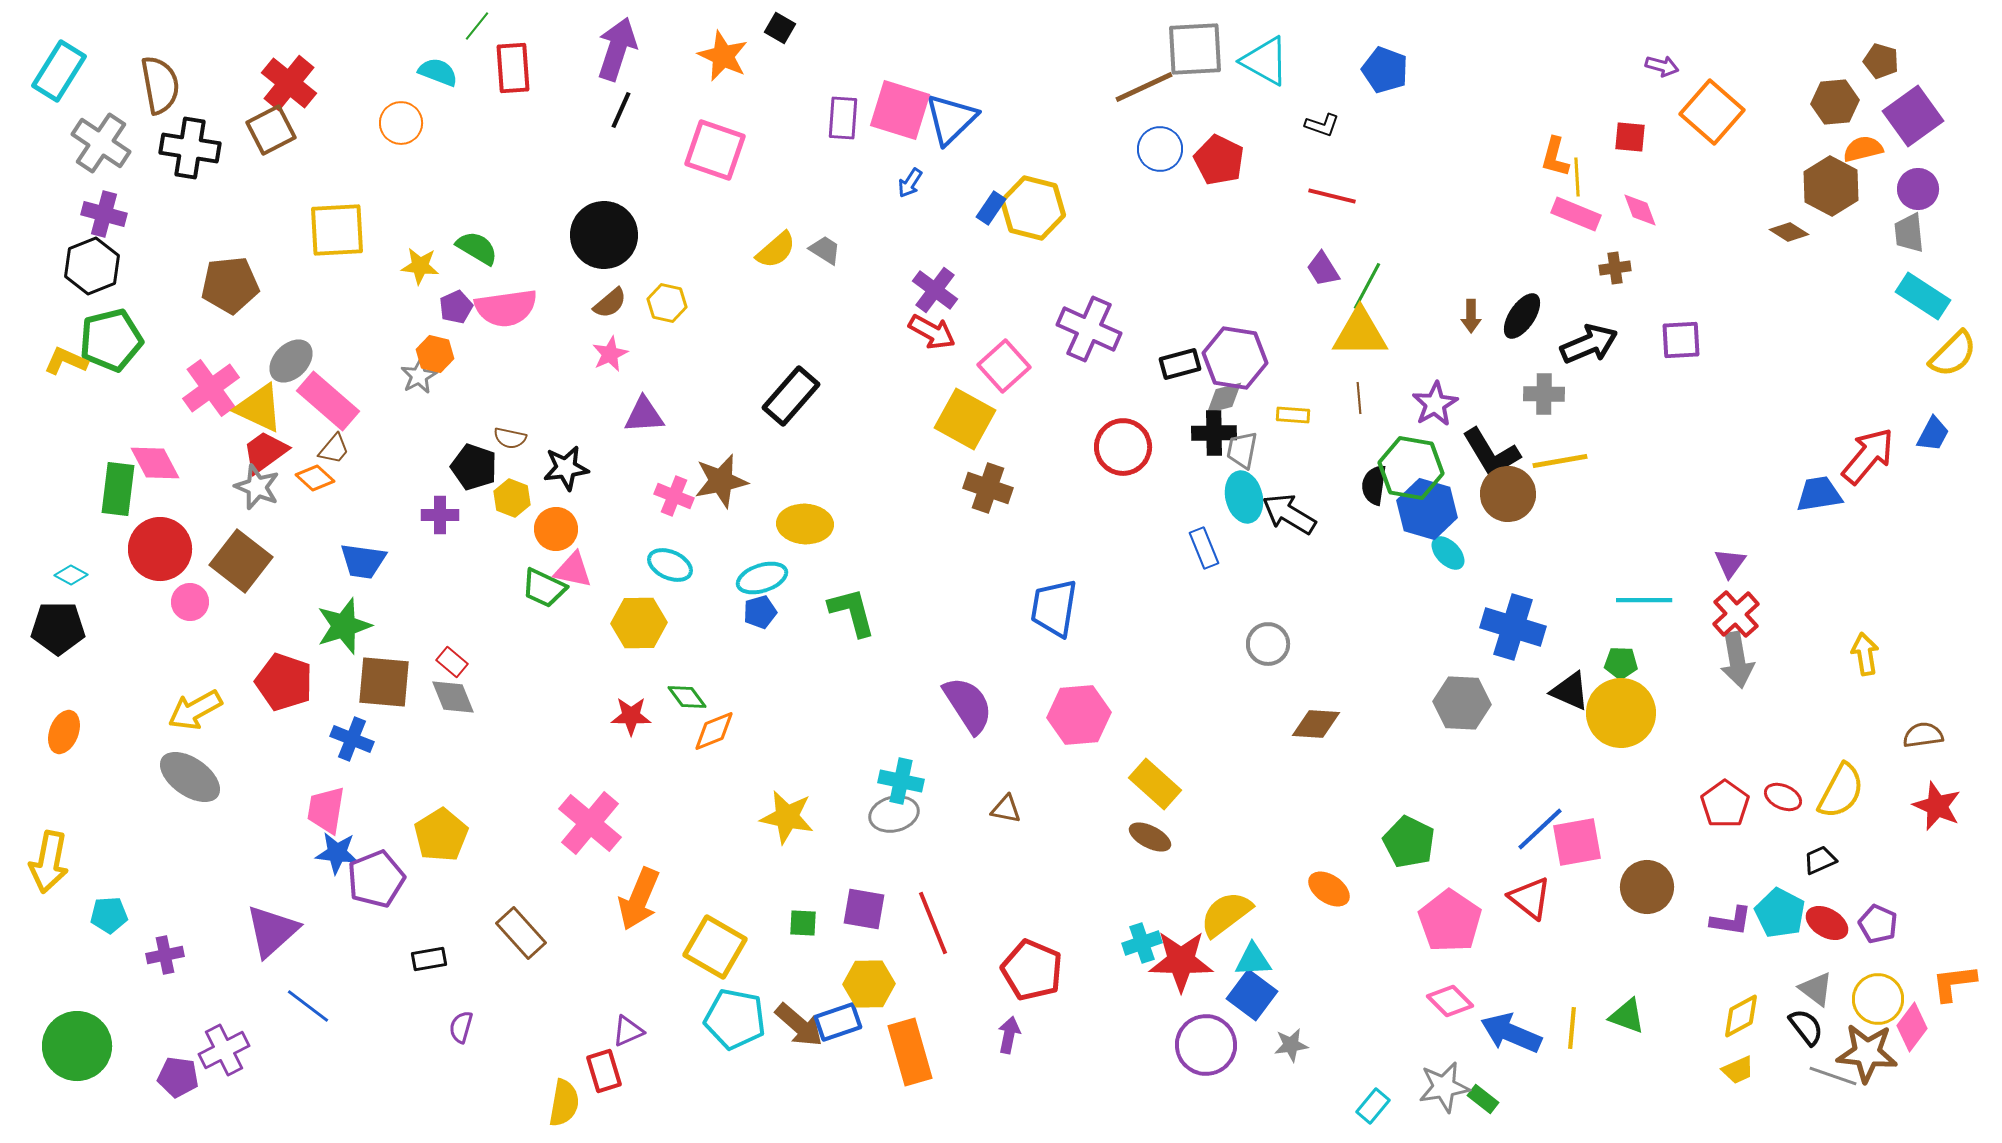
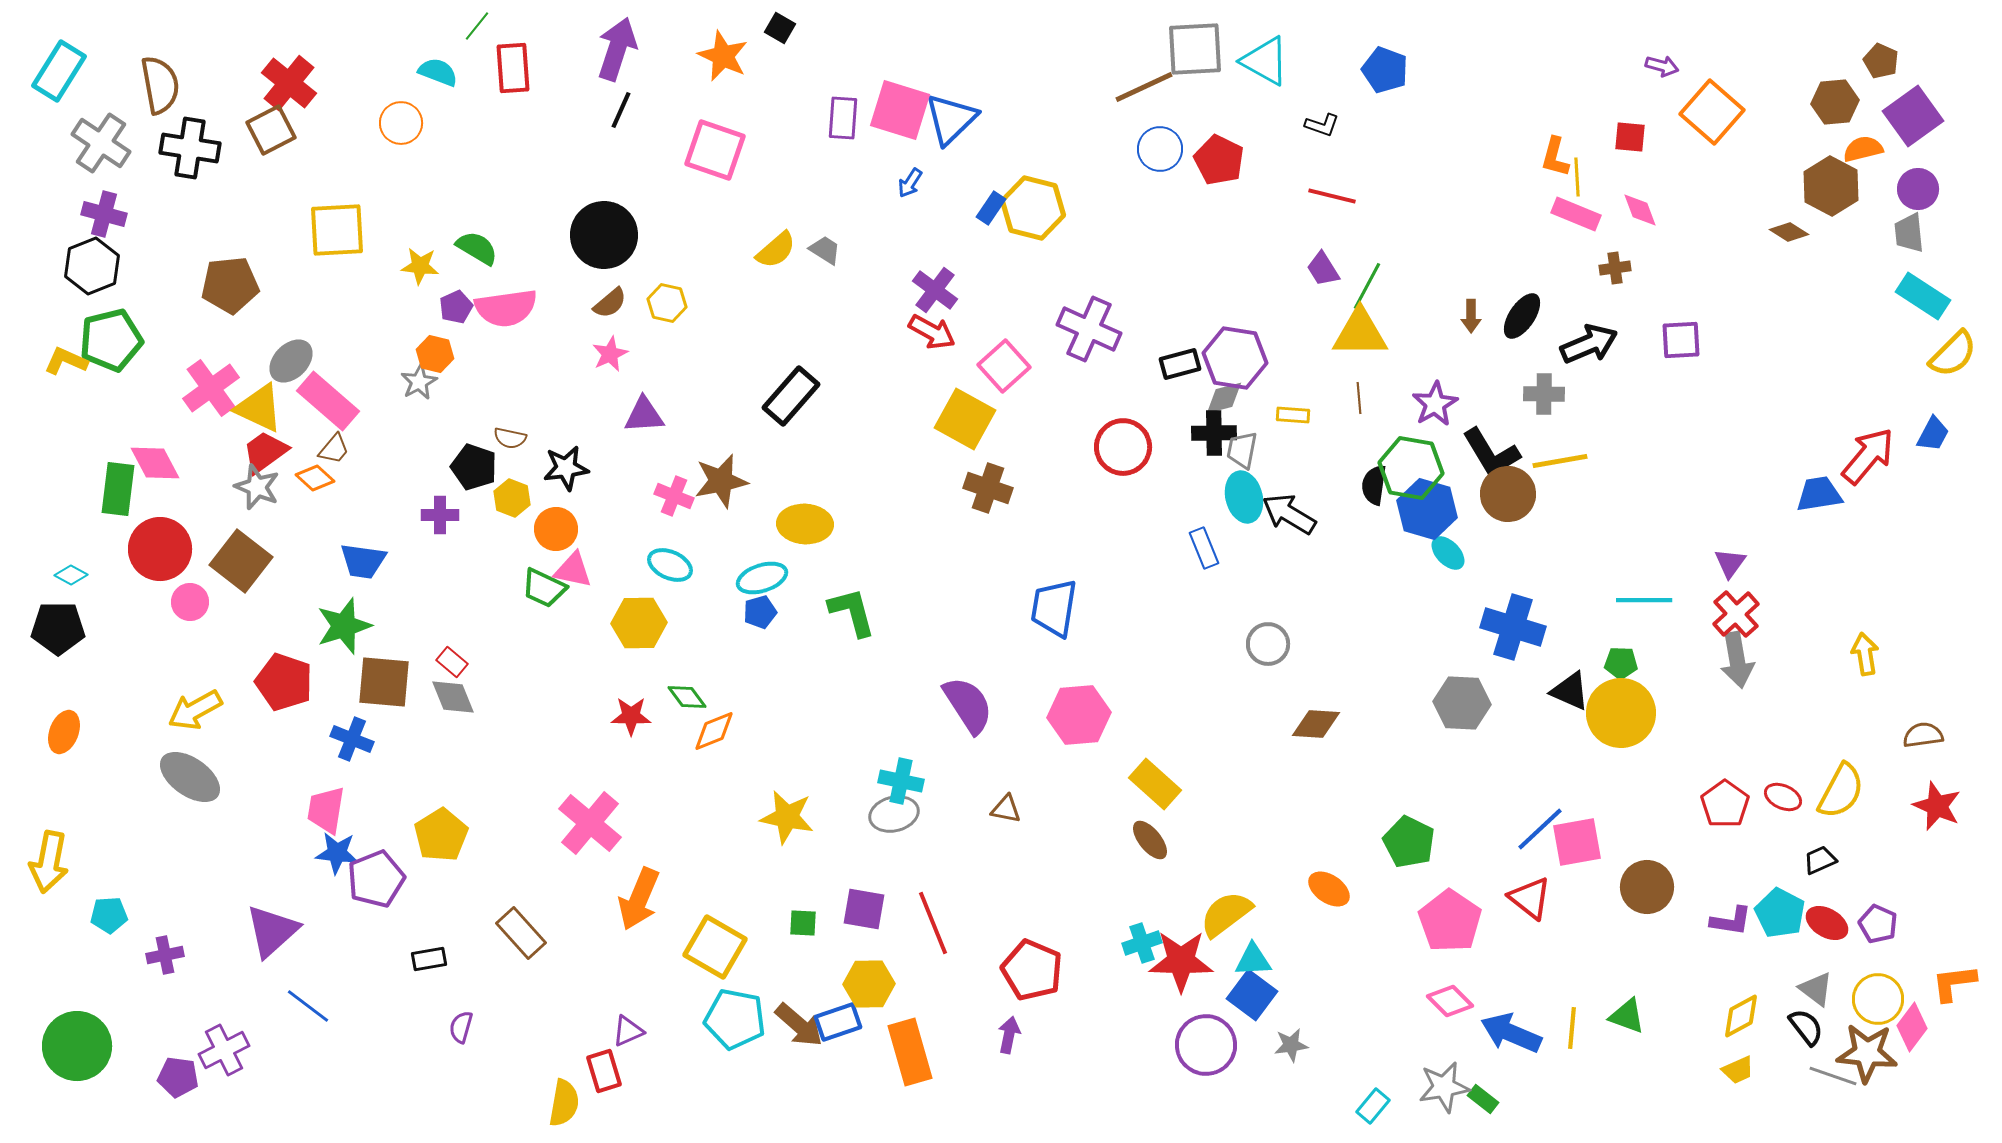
brown pentagon at (1881, 61): rotated 8 degrees clockwise
gray star at (419, 376): moved 6 px down
brown ellipse at (1150, 837): moved 3 px down; rotated 24 degrees clockwise
